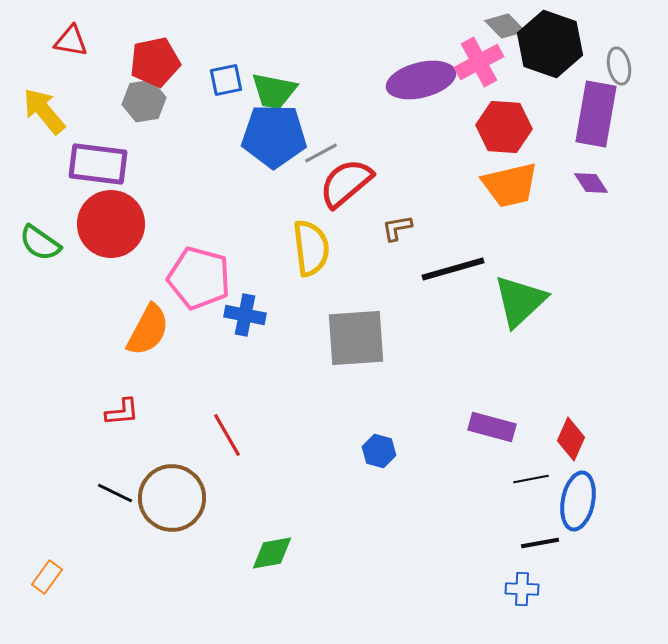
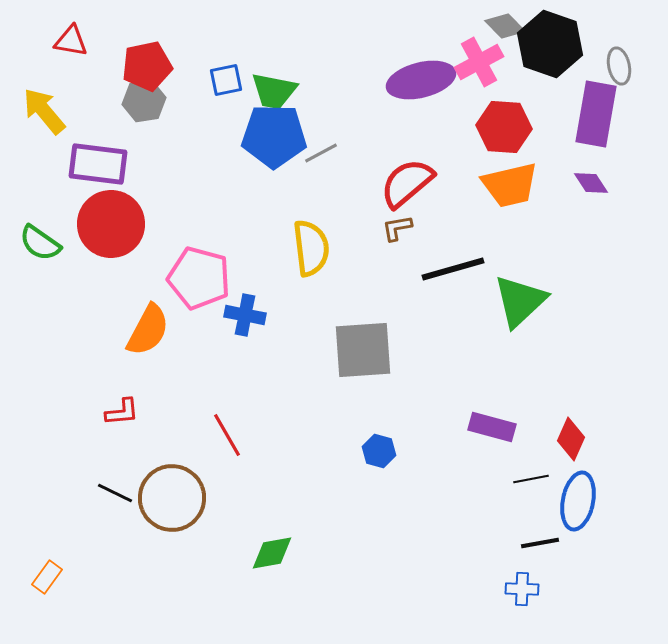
red pentagon at (155, 62): moved 8 px left, 4 px down
red semicircle at (346, 183): moved 61 px right
gray square at (356, 338): moved 7 px right, 12 px down
